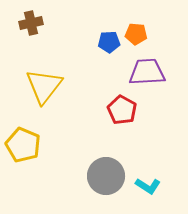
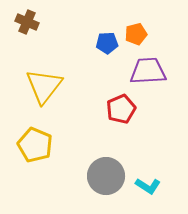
brown cross: moved 4 px left, 1 px up; rotated 35 degrees clockwise
orange pentagon: rotated 20 degrees counterclockwise
blue pentagon: moved 2 px left, 1 px down
purple trapezoid: moved 1 px right, 1 px up
red pentagon: moved 1 px left, 1 px up; rotated 20 degrees clockwise
yellow pentagon: moved 12 px right
